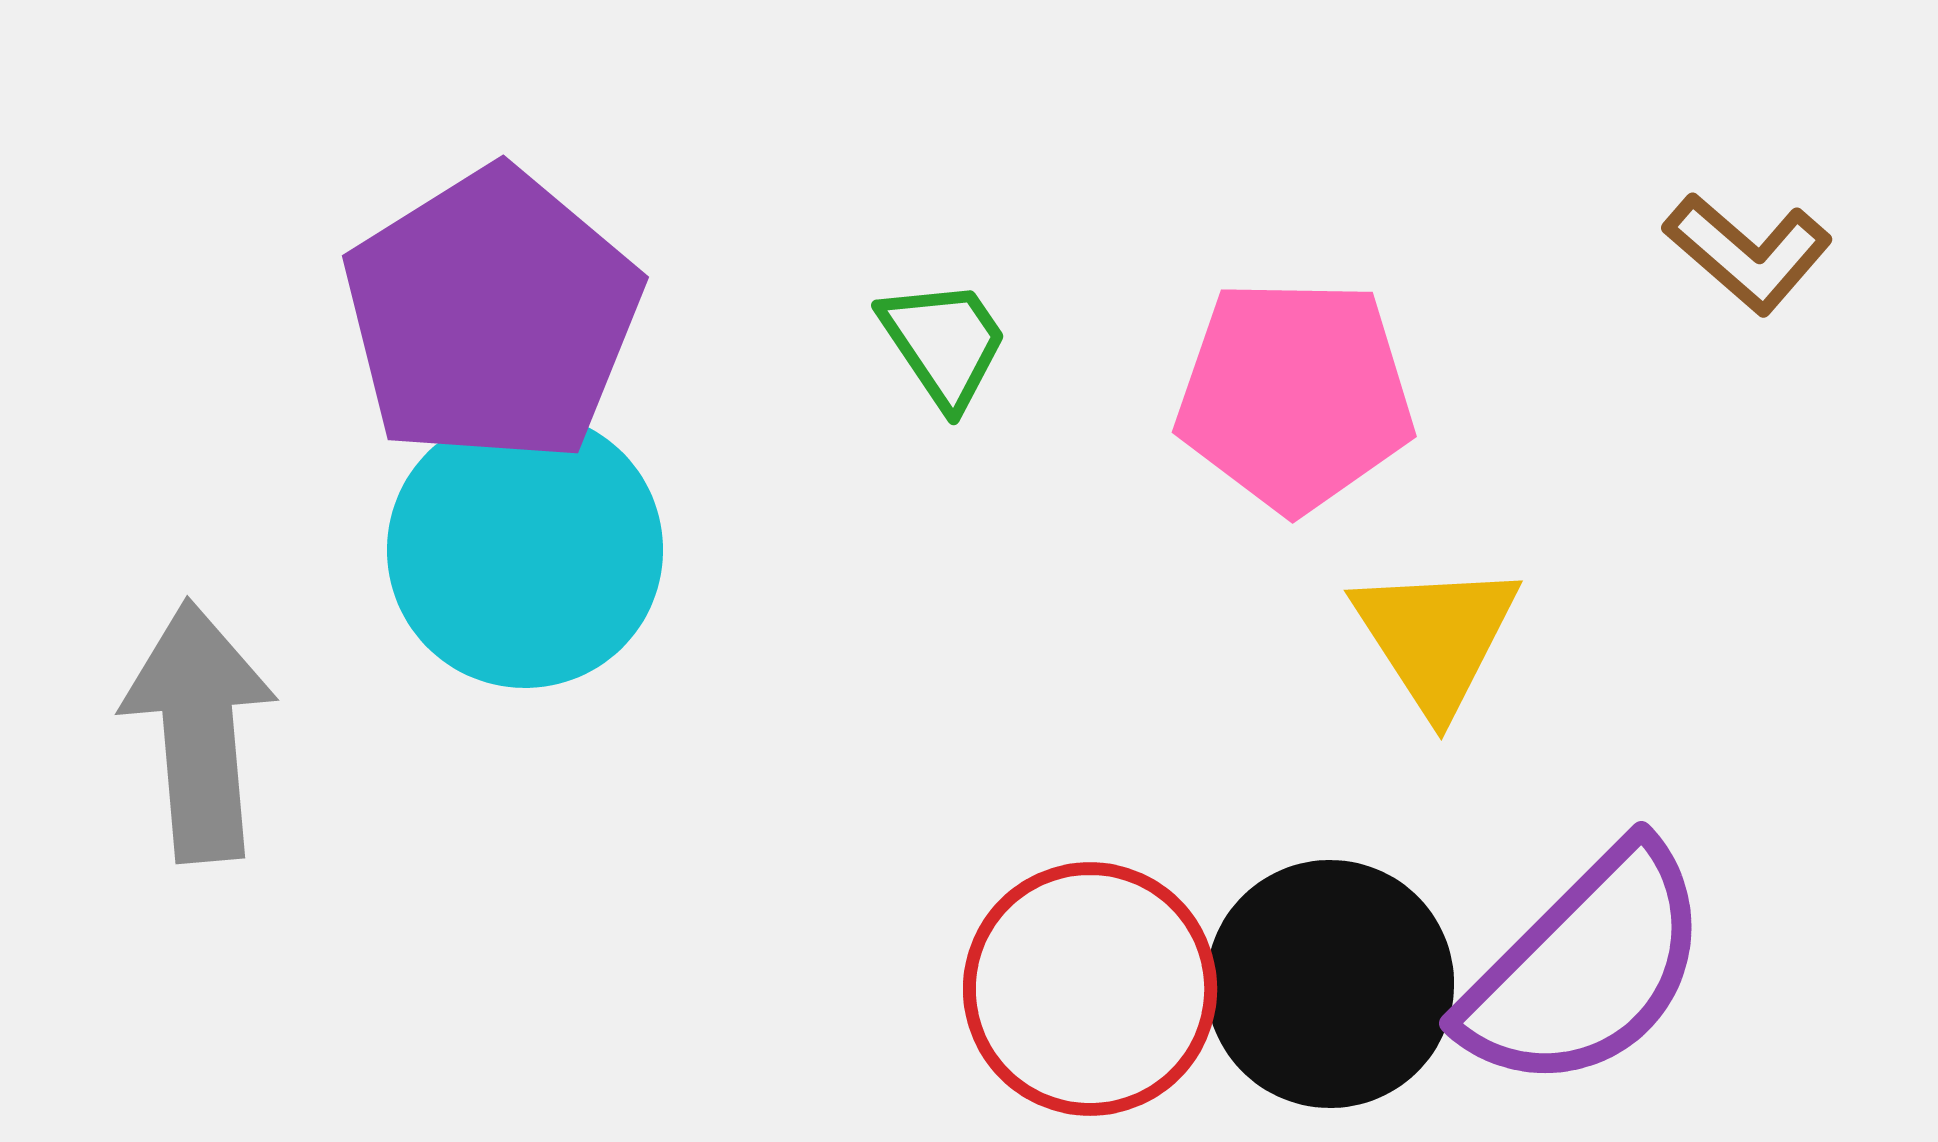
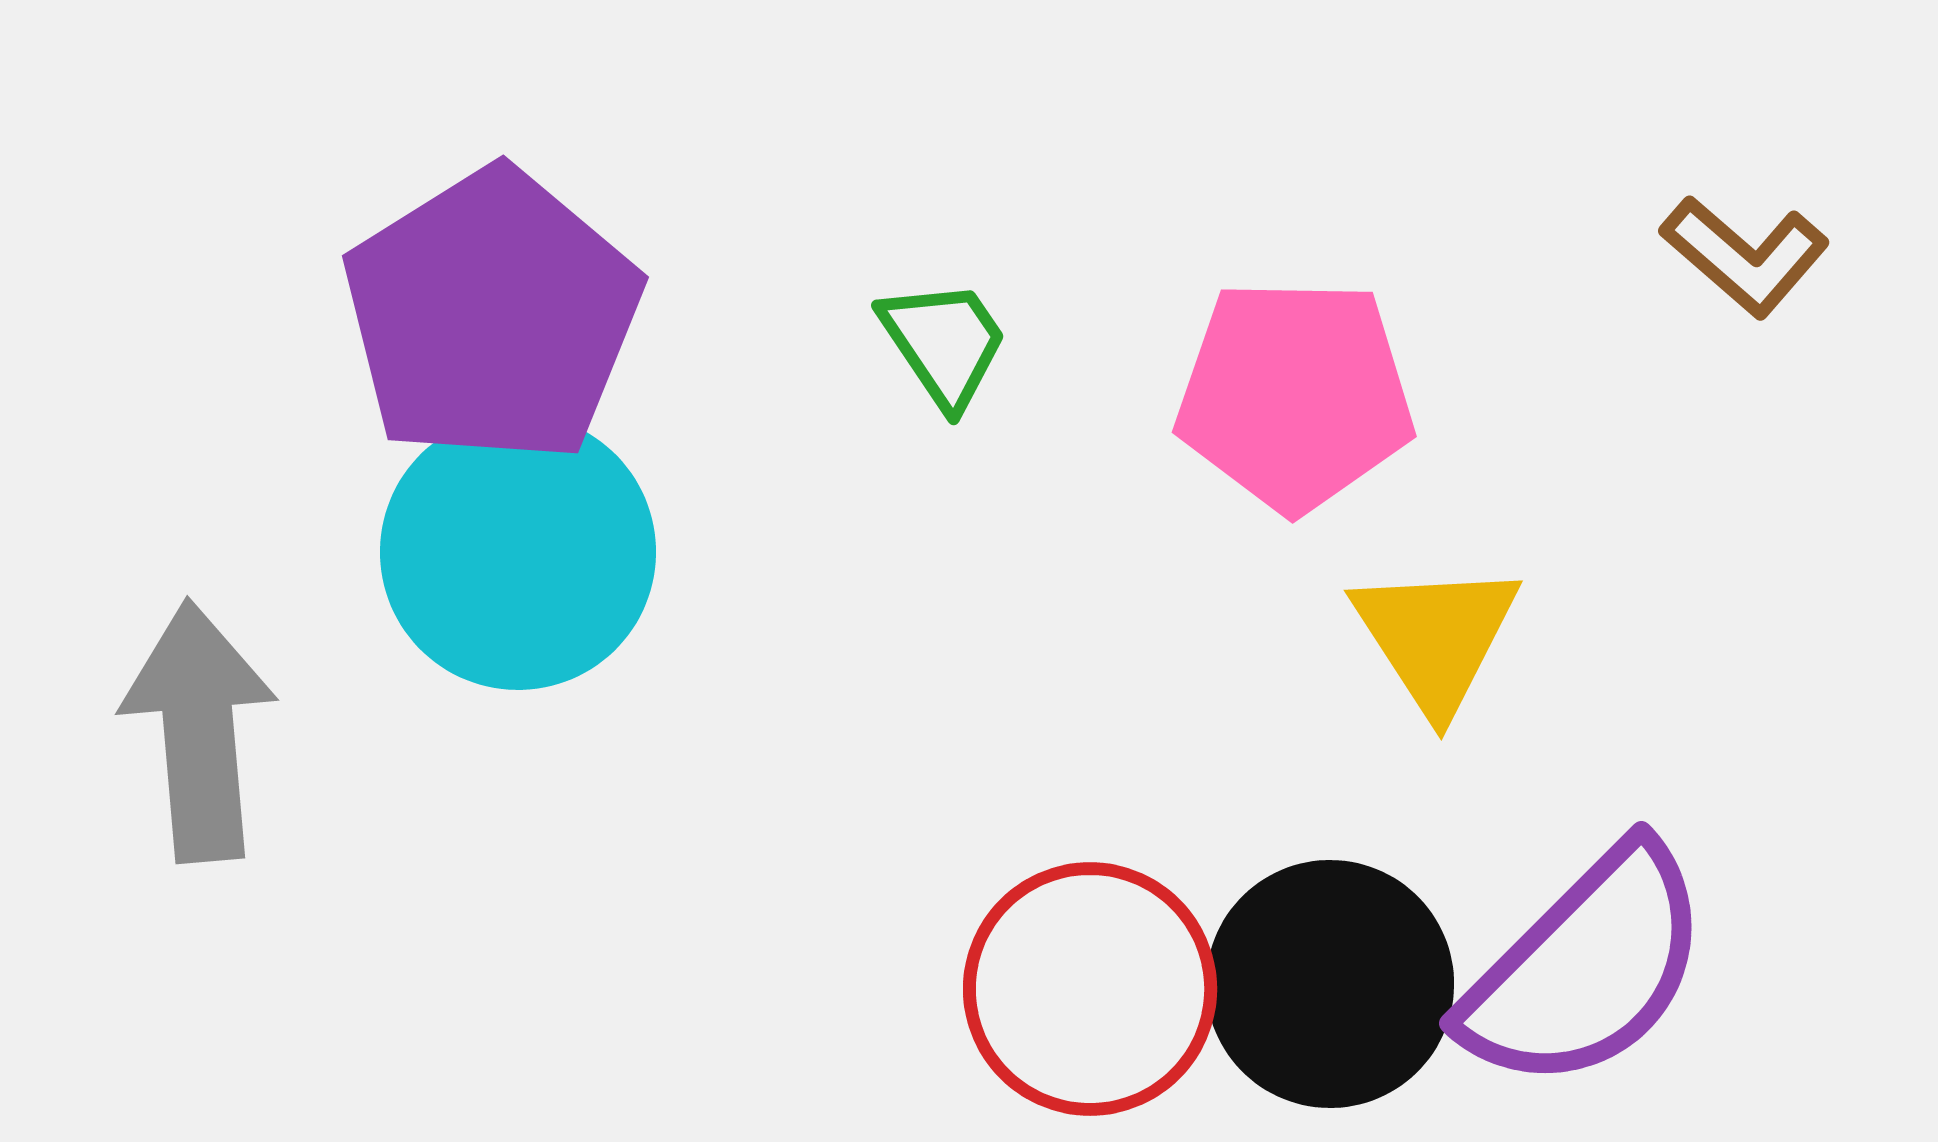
brown L-shape: moved 3 px left, 3 px down
cyan circle: moved 7 px left, 2 px down
